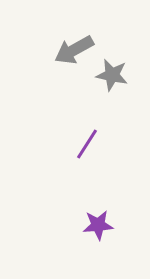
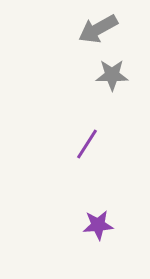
gray arrow: moved 24 px right, 21 px up
gray star: rotated 12 degrees counterclockwise
